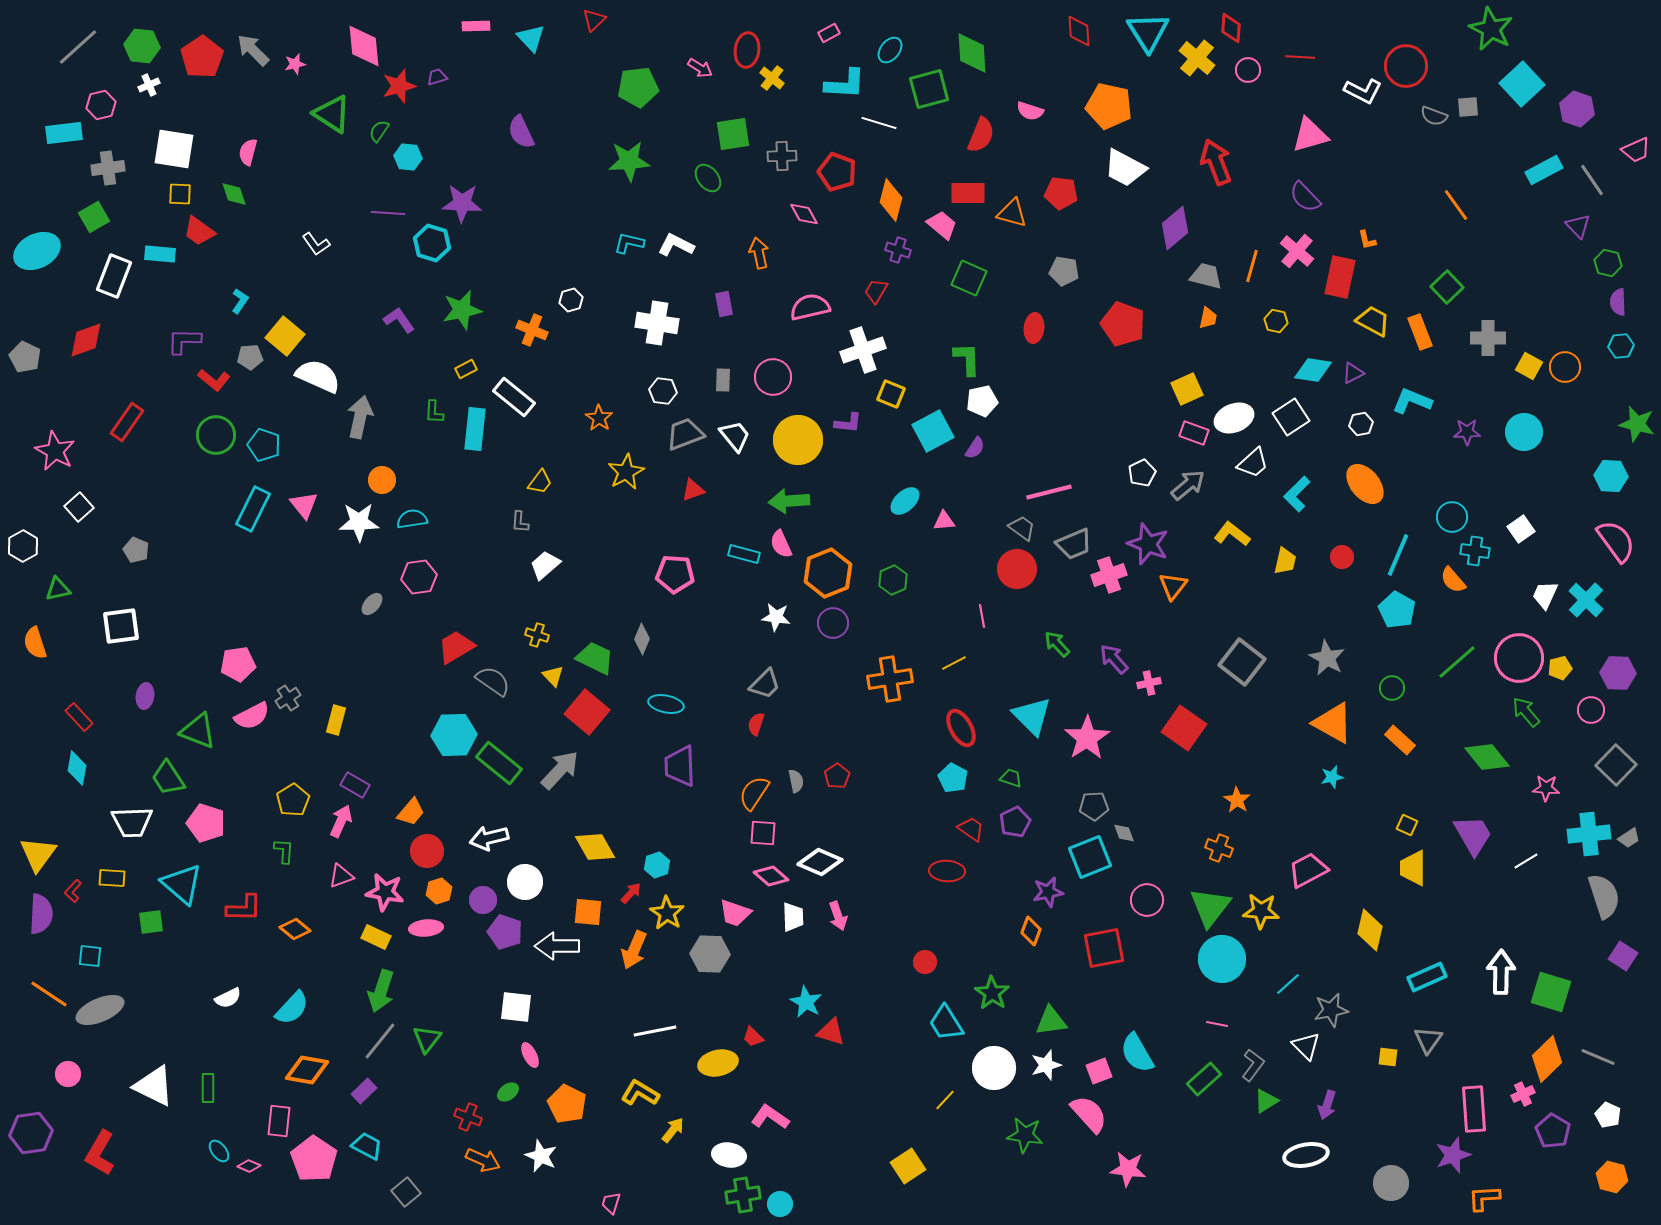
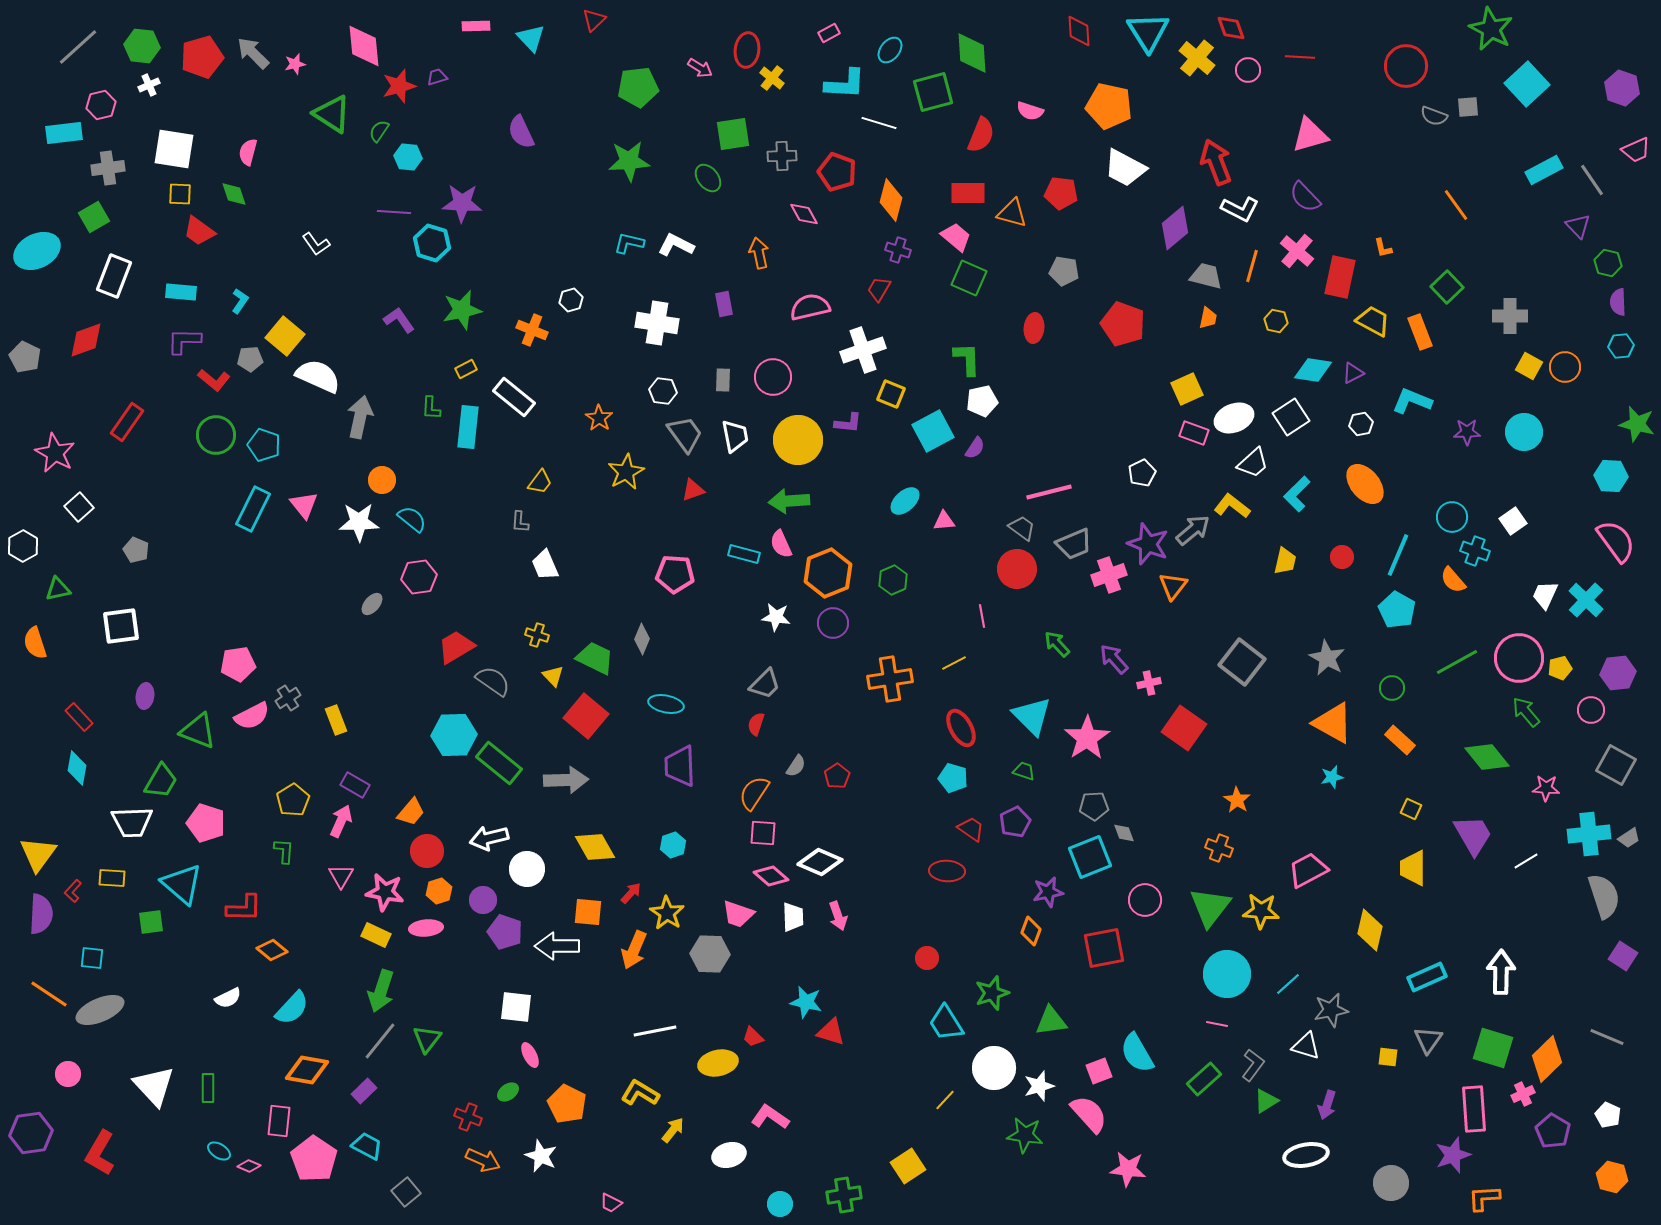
red diamond at (1231, 28): rotated 24 degrees counterclockwise
gray arrow at (253, 50): moved 3 px down
red pentagon at (202, 57): rotated 18 degrees clockwise
cyan square at (1522, 84): moved 5 px right
green square at (929, 89): moved 4 px right, 3 px down
white L-shape at (1363, 91): moved 123 px left, 118 px down
purple hexagon at (1577, 109): moved 45 px right, 21 px up
purple line at (388, 213): moved 6 px right, 1 px up
pink trapezoid at (942, 225): moved 14 px right, 12 px down
orange L-shape at (1367, 240): moved 16 px right, 8 px down
cyan rectangle at (160, 254): moved 21 px right, 38 px down
red trapezoid at (876, 291): moved 3 px right, 2 px up
gray cross at (1488, 338): moved 22 px right, 22 px up
gray pentagon at (250, 357): moved 2 px down
green L-shape at (434, 412): moved 3 px left, 4 px up
cyan rectangle at (475, 429): moved 7 px left, 2 px up
gray trapezoid at (685, 434): rotated 75 degrees clockwise
white trapezoid at (735, 436): rotated 28 degrees clockwise
pink star at (55, 451): moved 2 px down
gray arrow at (1188, 485): moved 5 px right, 45 px down
cyan semicircle at (412, 519): rotated 48 degrees clockwise
white square at (1521, 529): moved 8 px left, 8 px up
yellow L-shape at (1232, 534): moved 28 px up
cyan cross at (1475, 551): rotated 12 degrees clockwise
white trapezoid at (545, 565): rotated 72 degrees counterclockwise
green line at (1457, 662): rotated 12 degrees clockwise
purple hexagon at (1618, 673): rotated 8 degrees counterclockwise
red square at (587, 712): moved 1 px left, 4 px down
yellow rectangle at (336, 720): rotated 36 degrees counterclockwise
gray square at (1616, 765): rotated 15 degrees counterclockwise
gray arrow at (560, 770): moved 6 px right, 10 px down; rotated 45 degrees clockwise
green trapezoid at (168, 778): moved 7 px left, 3 px down; rotated 117 degrees counterclockwise
cyan pentagon at (953, 778): rotated 12 degrees counterclockwise
green trapezoid at (1011, 778): moved 13 px right, 7 px up
gray semicircle at (796, 781): moved 15 px up; rotated 45 degrees clockwise
yellow square at (1407, 825): moved 4 px right, 16 px up
cyan hexagon at (657, 865): moved 16 px right, 20 px up
pink triangle at (341, 876): rotated 40 degrees counterclockwise
white circle at (525, 882): moved 2 px right, 13 px up
pink circle at (1147, 900): moved 2 px left
pink trapezoid at (735, 913): moved 3 px right, 1 px down
orange diamond at (295, 929): moved 23 px left, 21 px down
yellow rectangle at (376, 937): moved 2 px up
cyan square at (90, 956): moved 2 px right, 2 px down
cyan circle at (1222, 959): moved 5 px right, 15 px down
red circle at (925, 962): moved 2 px right, 4 px up
green square at (1551, 992): moved 58 px left, 56 px down
green star at (992, 993): rotated 20 degrees clockwise
cyan star at (806, 1002): rotated 16 degrees counterclockwise
white triangle at (1306, 1046): rotated 28 degrees counterclockwise
gray line at (1598, 1057): moved 9 px right, 20 px up
white star at (1046, 1065): moved 7 px left, 21 px down
white triangle at (154, 1086): rotated 21 degrees clockwise
cyan ellipse at (219, 1151): rotated 20 degrees counterclockwise
white ellipse at (729, 1155): rotated 24 degrees counterclockwise
green cross at (743, 1195): moved 101 px right
pink trapezoid at (611, 1203): rotated 80 degrees counterclockwise
